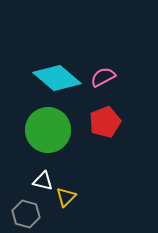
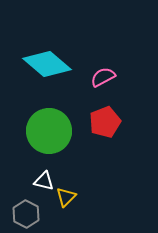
cyan diamond: moved 10 px left, 14 px up
green circle: moved 1 px right, 1 px down
white triangle: moved 1 px right
gray hexagon: rotated 12 degrees clockwise
